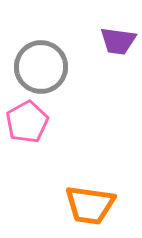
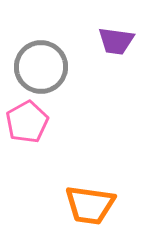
purple trapezoid: moved 2 px left
